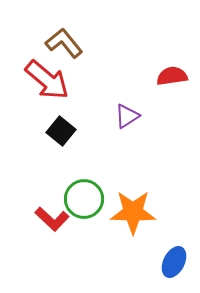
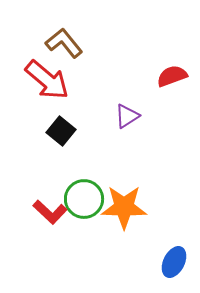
red semicircle: rotated 12 degrees counterclockwise
orange star: moved 9 px left, 5 px up
red L-shape: moved 2 px left, 7 px up
